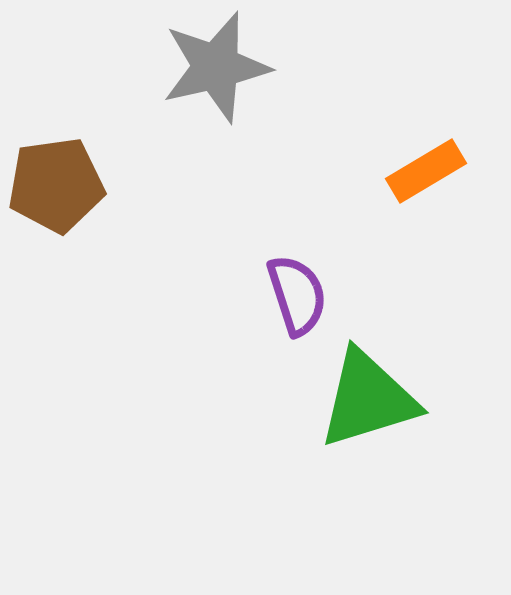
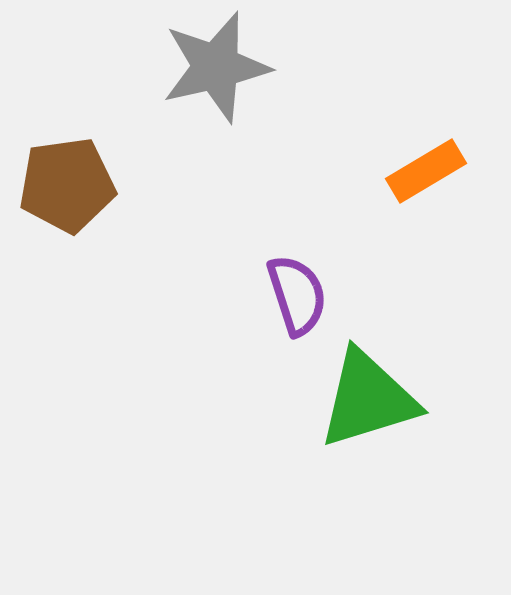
brown pentagon: moved 11 px right
